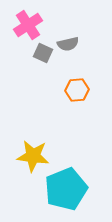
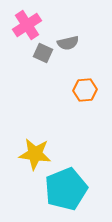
pink cross: moved 1 px left
gray semicircle: moved 1 px up
orange hexagon: moved 8 px right
yellow star: moved 2 px right, 2 px up
